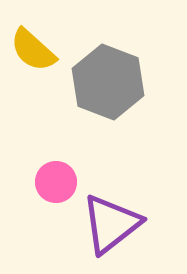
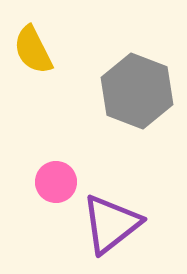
yellow semicircle: rotated 21 degrees clockwise
gray hexagon: moved 29 px right, 9 px down
